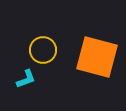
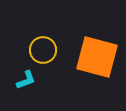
cyan L-shape: moved 1 px down
